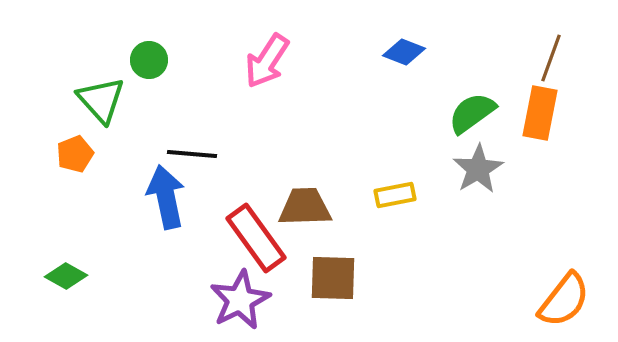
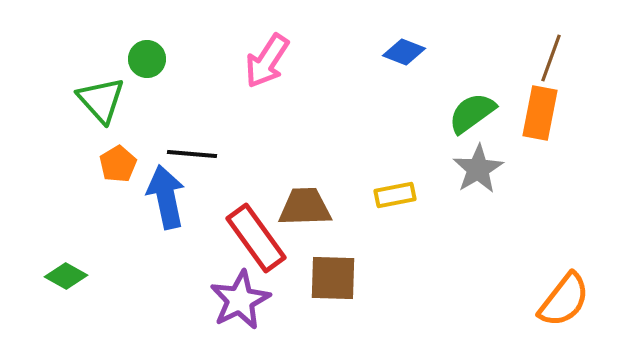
green circle: moved 2 px left, 1 px up
orange pentagon: moved 43 px right, 10 px down; rotated 9 degrees counterclockwise
